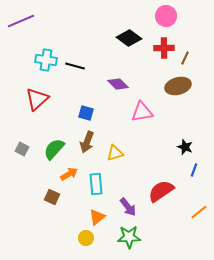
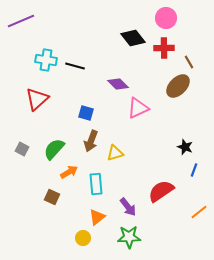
pink circle: moved 2 px down
black diamond: moved 4 px right; rotated 15 degrees clockwise
brown line: moved 4 px right, 4 px down; rotated 56 degrees counterclockwise
brown ellipse: rotated 30 degrees counterclockwise
pink triangle: moved 4 px left, 4 px up; rotated 15 degrees counterclockwise
brown arrow: moved 4 px right, 1 px up
orange arrow: moved 2 px up
yellow circle: moved 3 px left
